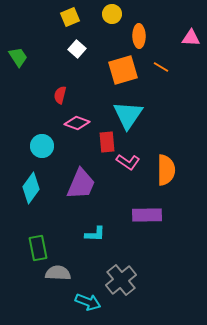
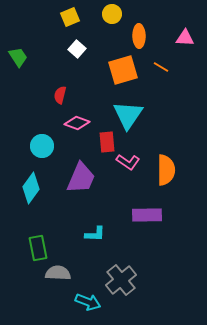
pink triangle: moved 6 px left
purple trapezoid: moved 6 px up
